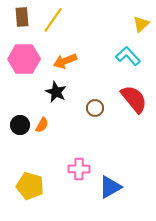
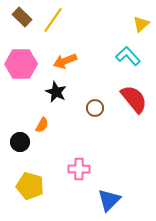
brown rectangle: rotated 42 degrees counterclockwise
pink hexagon: moved 3 px left, 5 px down
black circle: moved 17 px down
blue triangle: moved 1 px left, 13 px down; rotated 15 degrees counterclockwise
